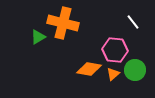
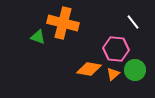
green triangle: rotated 49 degrees clockwise
pink hexagon: moved 1 px right, 1 px up
